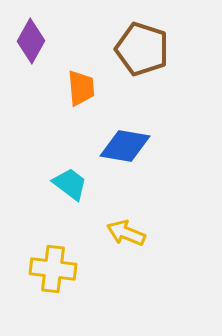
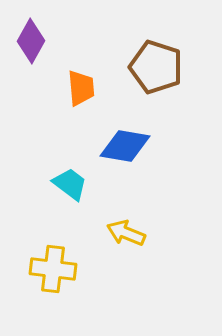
brown pentagon: moved 14 px right, 18 px down
